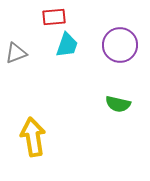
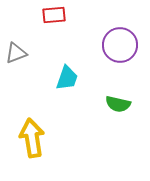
red rectangle: moved 2 px up
cyan trapezoid: moved 33 px down
yellow arrow: moved 1 px left, 1 px down
